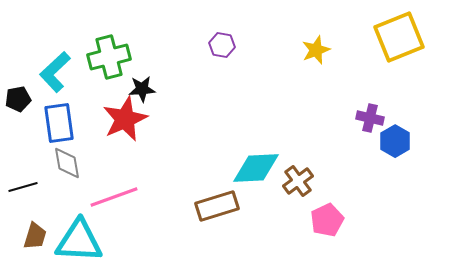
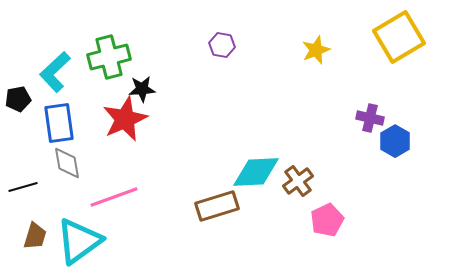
yellow square: rotated 9 degrees counterclockwise
cyan diamond: moved 4 px down
cyan triangle: rotated 39 degrees counterclockwise
